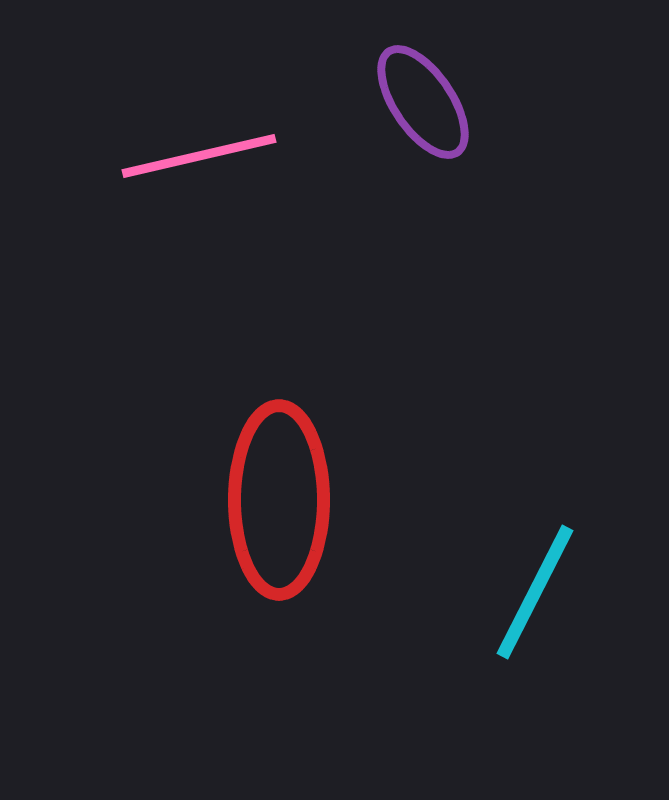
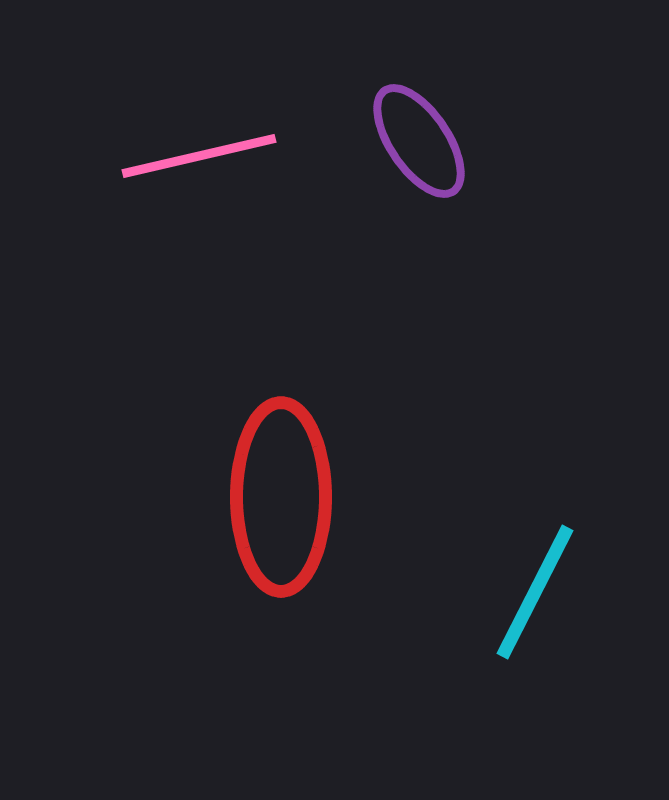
purple ellipse: moved 4 px left, 39 px down
red ellipse: moved 2 px right, 3 px up
